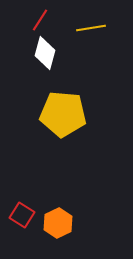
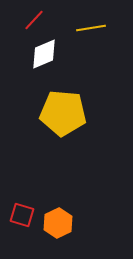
red line: moved 6 px left; rotated 10 degrees clockwise
white diamond: moved 1 px left, 1 px down; rotated 52 degrees clockwise
yellow pentagon: moved 1 px up
red square: rotated 15 degrees counterclockwise
